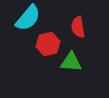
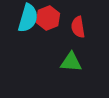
cyan semicircle: rotated 24 degrees counterclockwise
red hexagon: moved 26 px up; rotated 10 degrees counterclockwise
